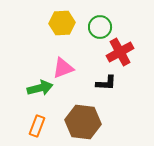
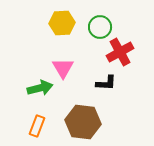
pink triangle: rotated 40 degrees counterclockwise
